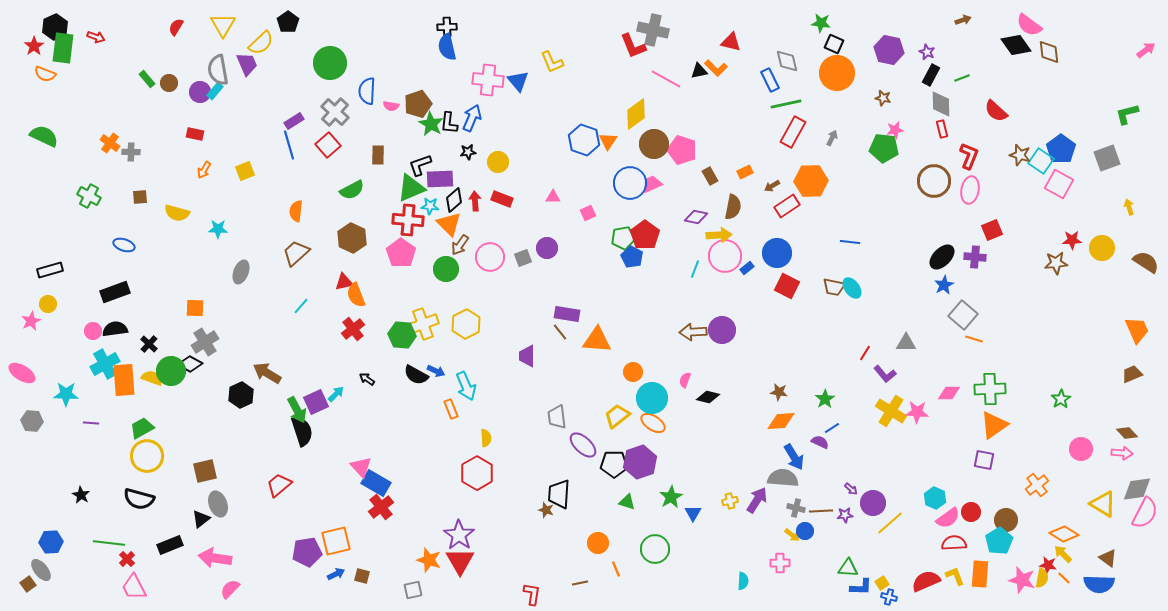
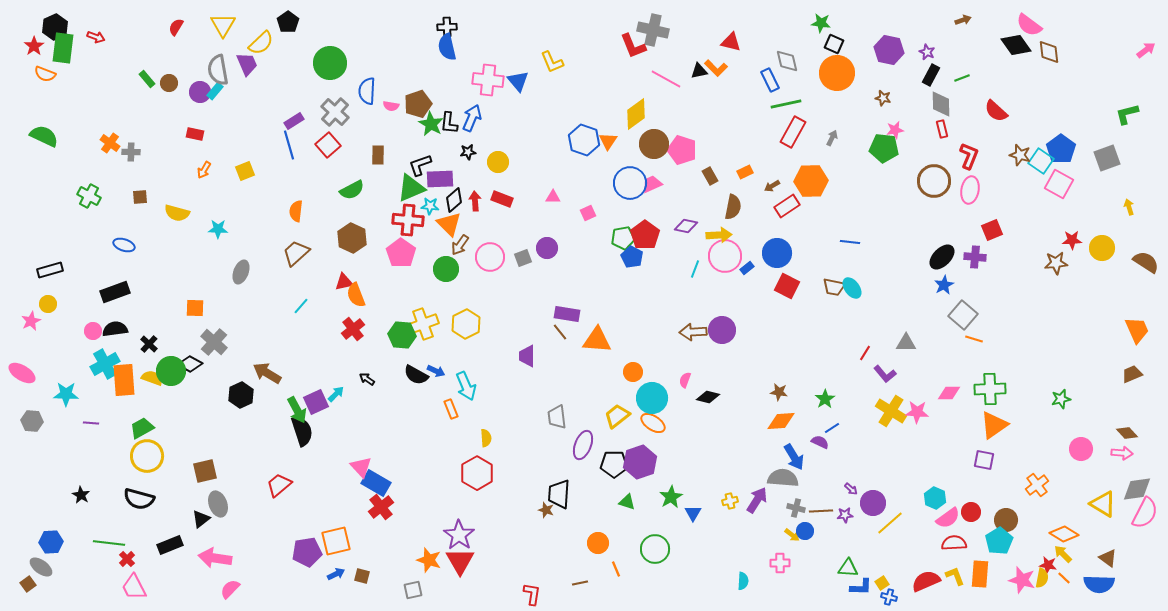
purple diamond at (696, 217): moved 10 px left, 9 px down
gray cross at (205, 342): moved 9 px right; rotated 16 degrees counterclockwise
green star at (1061, 399): rotated 18 degrees clockwise
purple ellipse at (583, 445): rotated 68 degrees clockwise
gray ellipse at (41, 570): moved 3 px up; rotated 15 degrees counterclockwise
